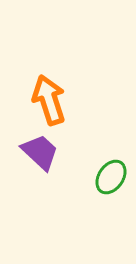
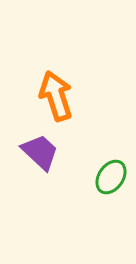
orange arrow: moved 7 px right, 4 px up
